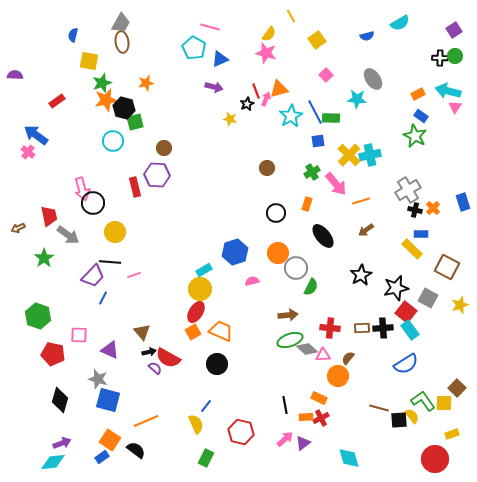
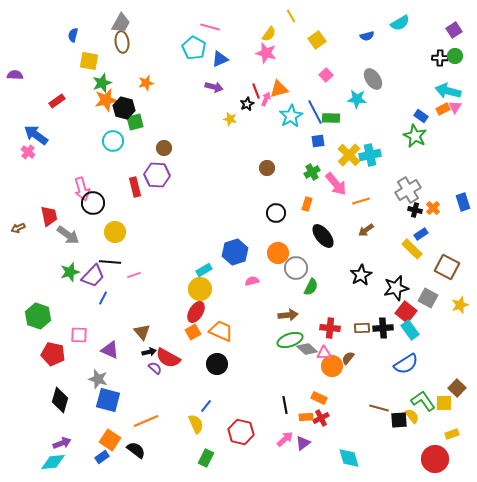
orange rectangle at (418, 94): moved 25 px right, 15 px down
blue rectangle at (421, 234): rotated 32 degrees counterclockwise
green star at (44, 258): moved 26 px right, 14 px down; rotated 18 degrees clockwise
pink triangle at (323, 355): moved 1 px right, 2 px up
orange circle at (338, 376): moved 6 px left, 10 px up
